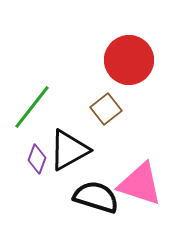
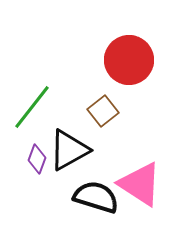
brown square: moved 3 px left, 2 px down
pink triangle: rotated 15 degrees clockwise
